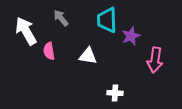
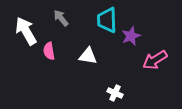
pink arrow: rotated 50 degrees clockwise
white cross: rotated 21 degrees clockwise
